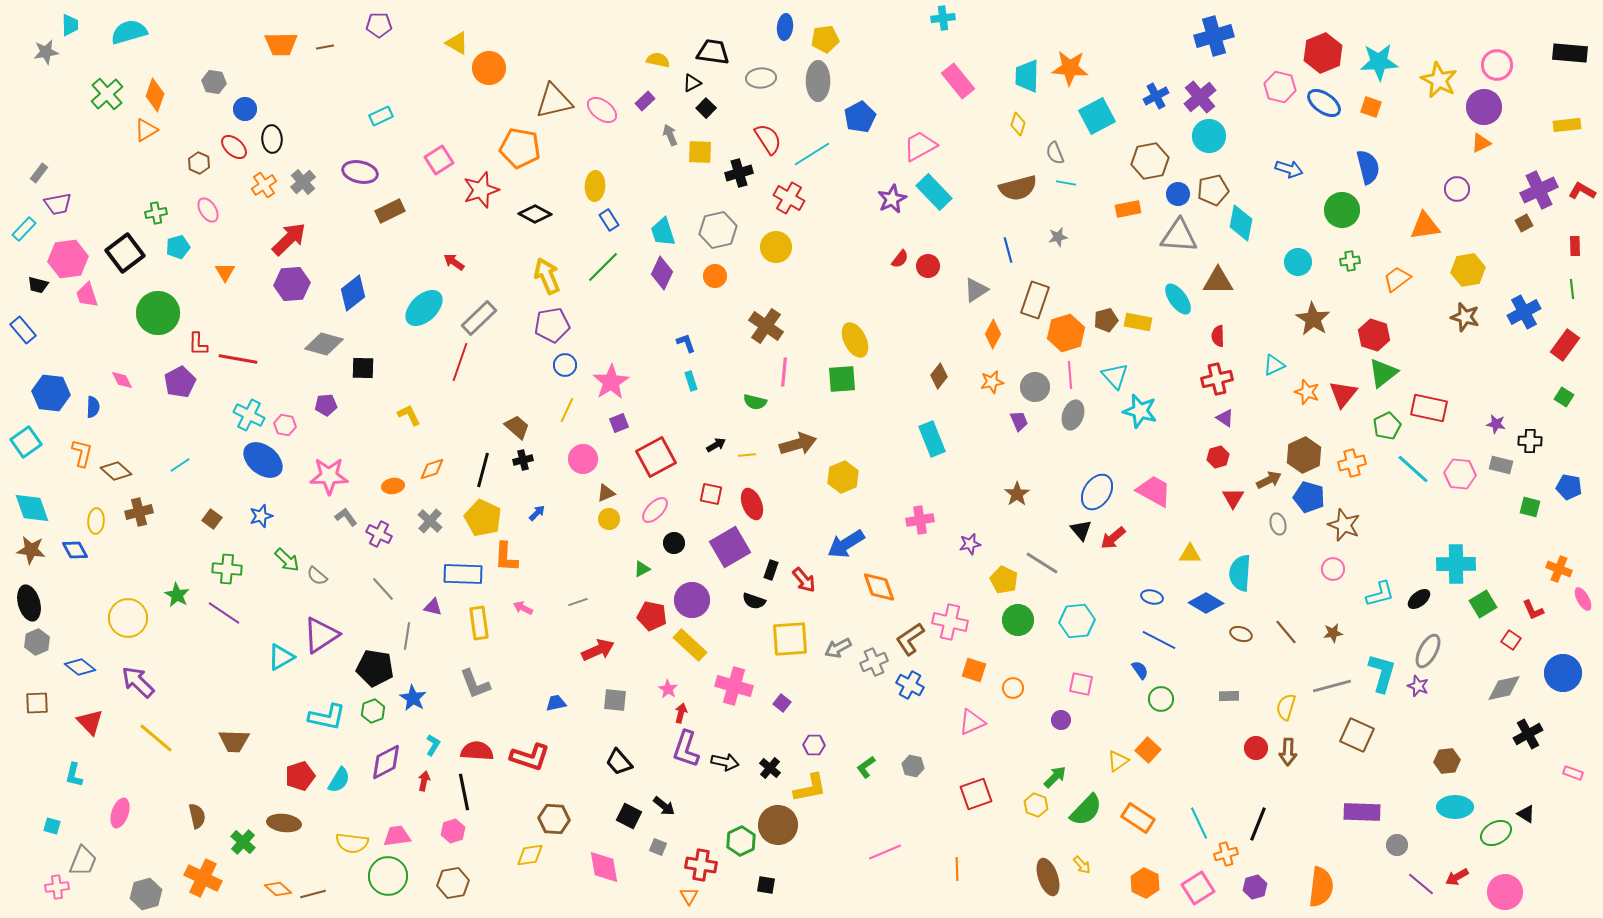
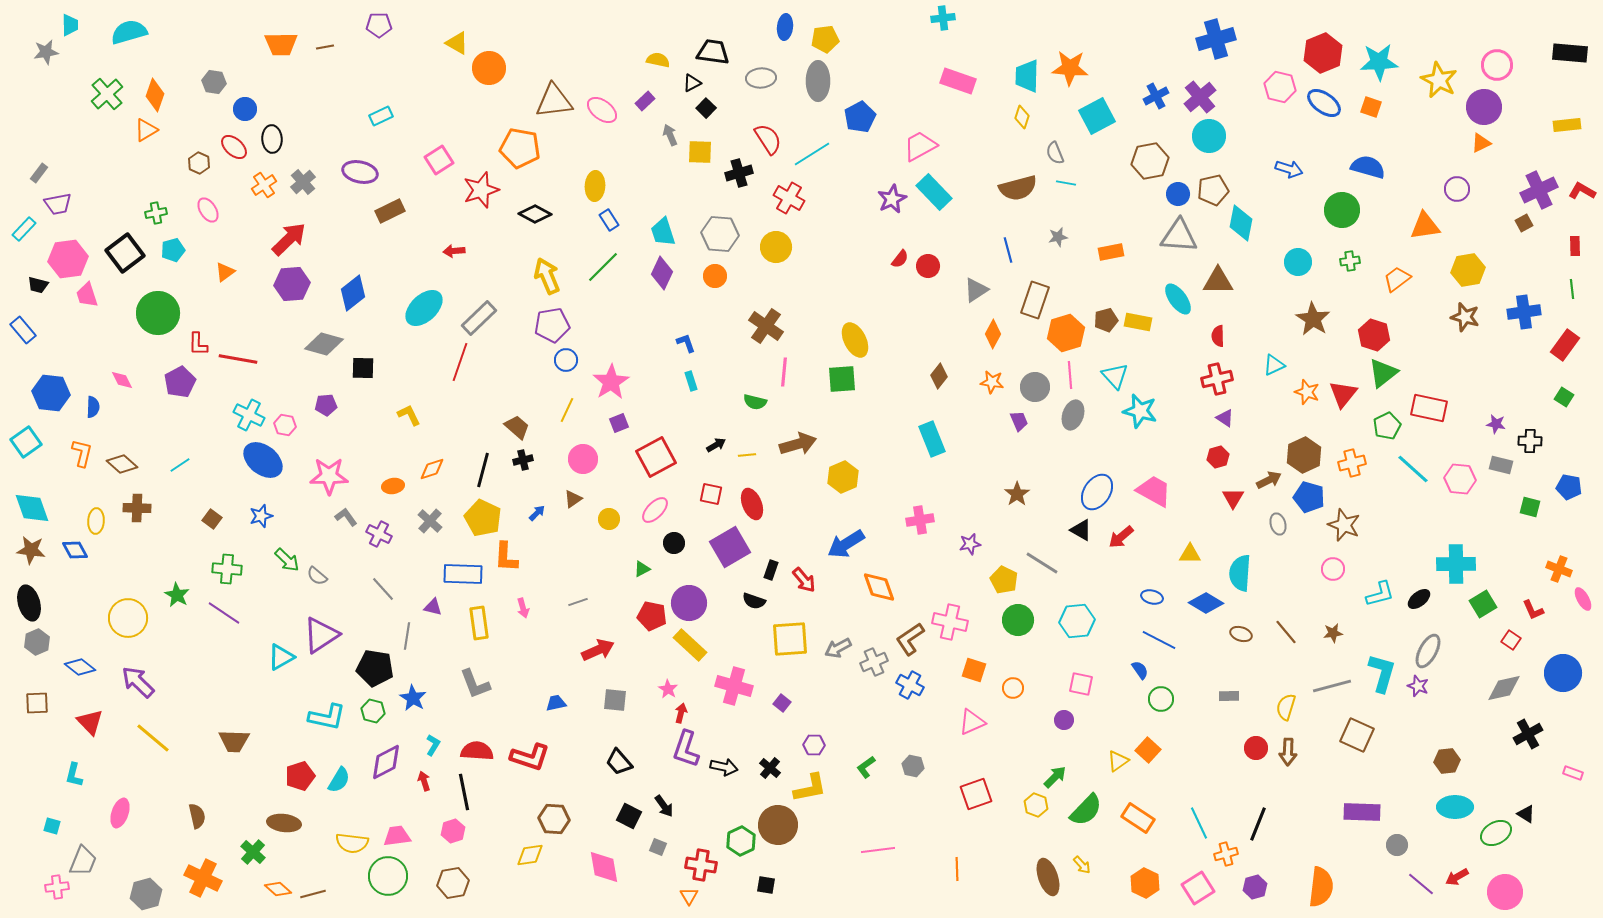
blue cross at (1214, 36): moved 2 px right, 3 px down
pink rectangle at (958, 81): rotated 32 degrees counterclockwise
brown triangle at (554, 101): rotated 6 degrees clockwise
yellow diamond at (1018, 124): moved 4 px right, 7 px up
blue semicircle at (1368, 167): rotated 60 degrees counterclockwise
orange rectangle at (1128, 209): moved 17 px left, 43 px down
gray hexagon at (718, 230): moved 2 px right, 4 px down; rotated 18 degrees clockwise
cyan pentagon at (178, 247): moved 5 px left, 3 px down
red arrow at (454, 262): moved 11 px up; rotated 40 degrees counterclockwise
orange triangle at (225, 272): rotated 25 degrees clockwise
blue cross at (1524, 312): rotated 20 degrees clockwise
blue circle at (565, 365): moved 1 px right, 5 px up
orange star at (992, 382): rotated 20 degrees clockwise
brown diamond at (116, 471): moved 6 px right, 7 px up
pink hexagon at (1460, 474): moved 5 px down
brown triangle at (606, 493): moved 33 px left, 6 px down; rotated 12 degrees counterclockwise
brown cross at (139, 512): moved 2 px left, 4 px up; rotated 16 degrees clockwise
black triangle at (1081, 530): rotated 20 degrees counterclockwise
red arrow at (1113, 538): moved 8 px right, 1 px up
purple circle at (692, 600): moved 3 px left, 3 px down
pink arrow at (523, 608): rotated 132 degrees counterclockwise
green hexagon at (373, 711): rotated 25 degrees counterclockwise
purple circle at (1061, 720): moved 3 px right
yellow line at (156, 738): moved 3 px left
black arrow at (725, 762): moved 1 px left, 5 px down
red arrow at (424, 781): rotated 30 degrees counterclockwise
black arrow at (664, 806): rotated 15 degrees clockwise
green cross at (243, 842): moved 10 px right, 10 px down
pink line at (885, 852): moved 7 px left, 2 px up; rotated 16 degrees clockwise
